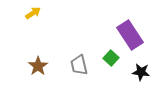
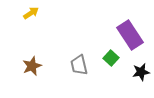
yellow arrow: moved 2 px left
brown star: moved 6 px left; rotated 12 degrees clockwise
black star: rotated 18 degrees counterclockwise
